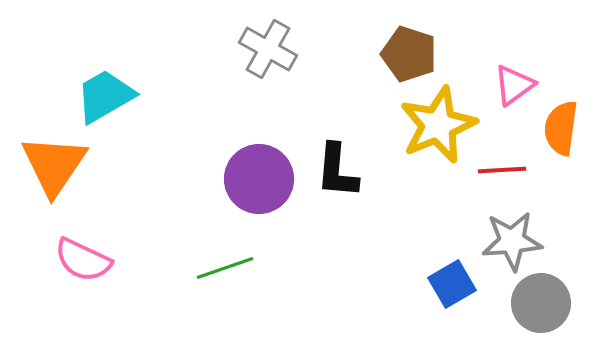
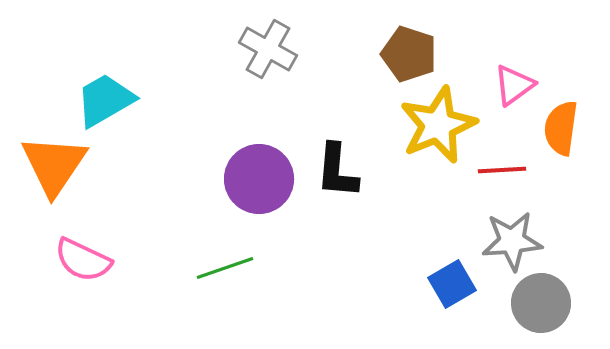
cyan trapezoid: moved 4 px down
